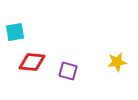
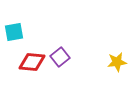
cyan square: moved 1 px left
purple square: moved 8 px left, 14 px up; rotated 36 degrees clockwise
